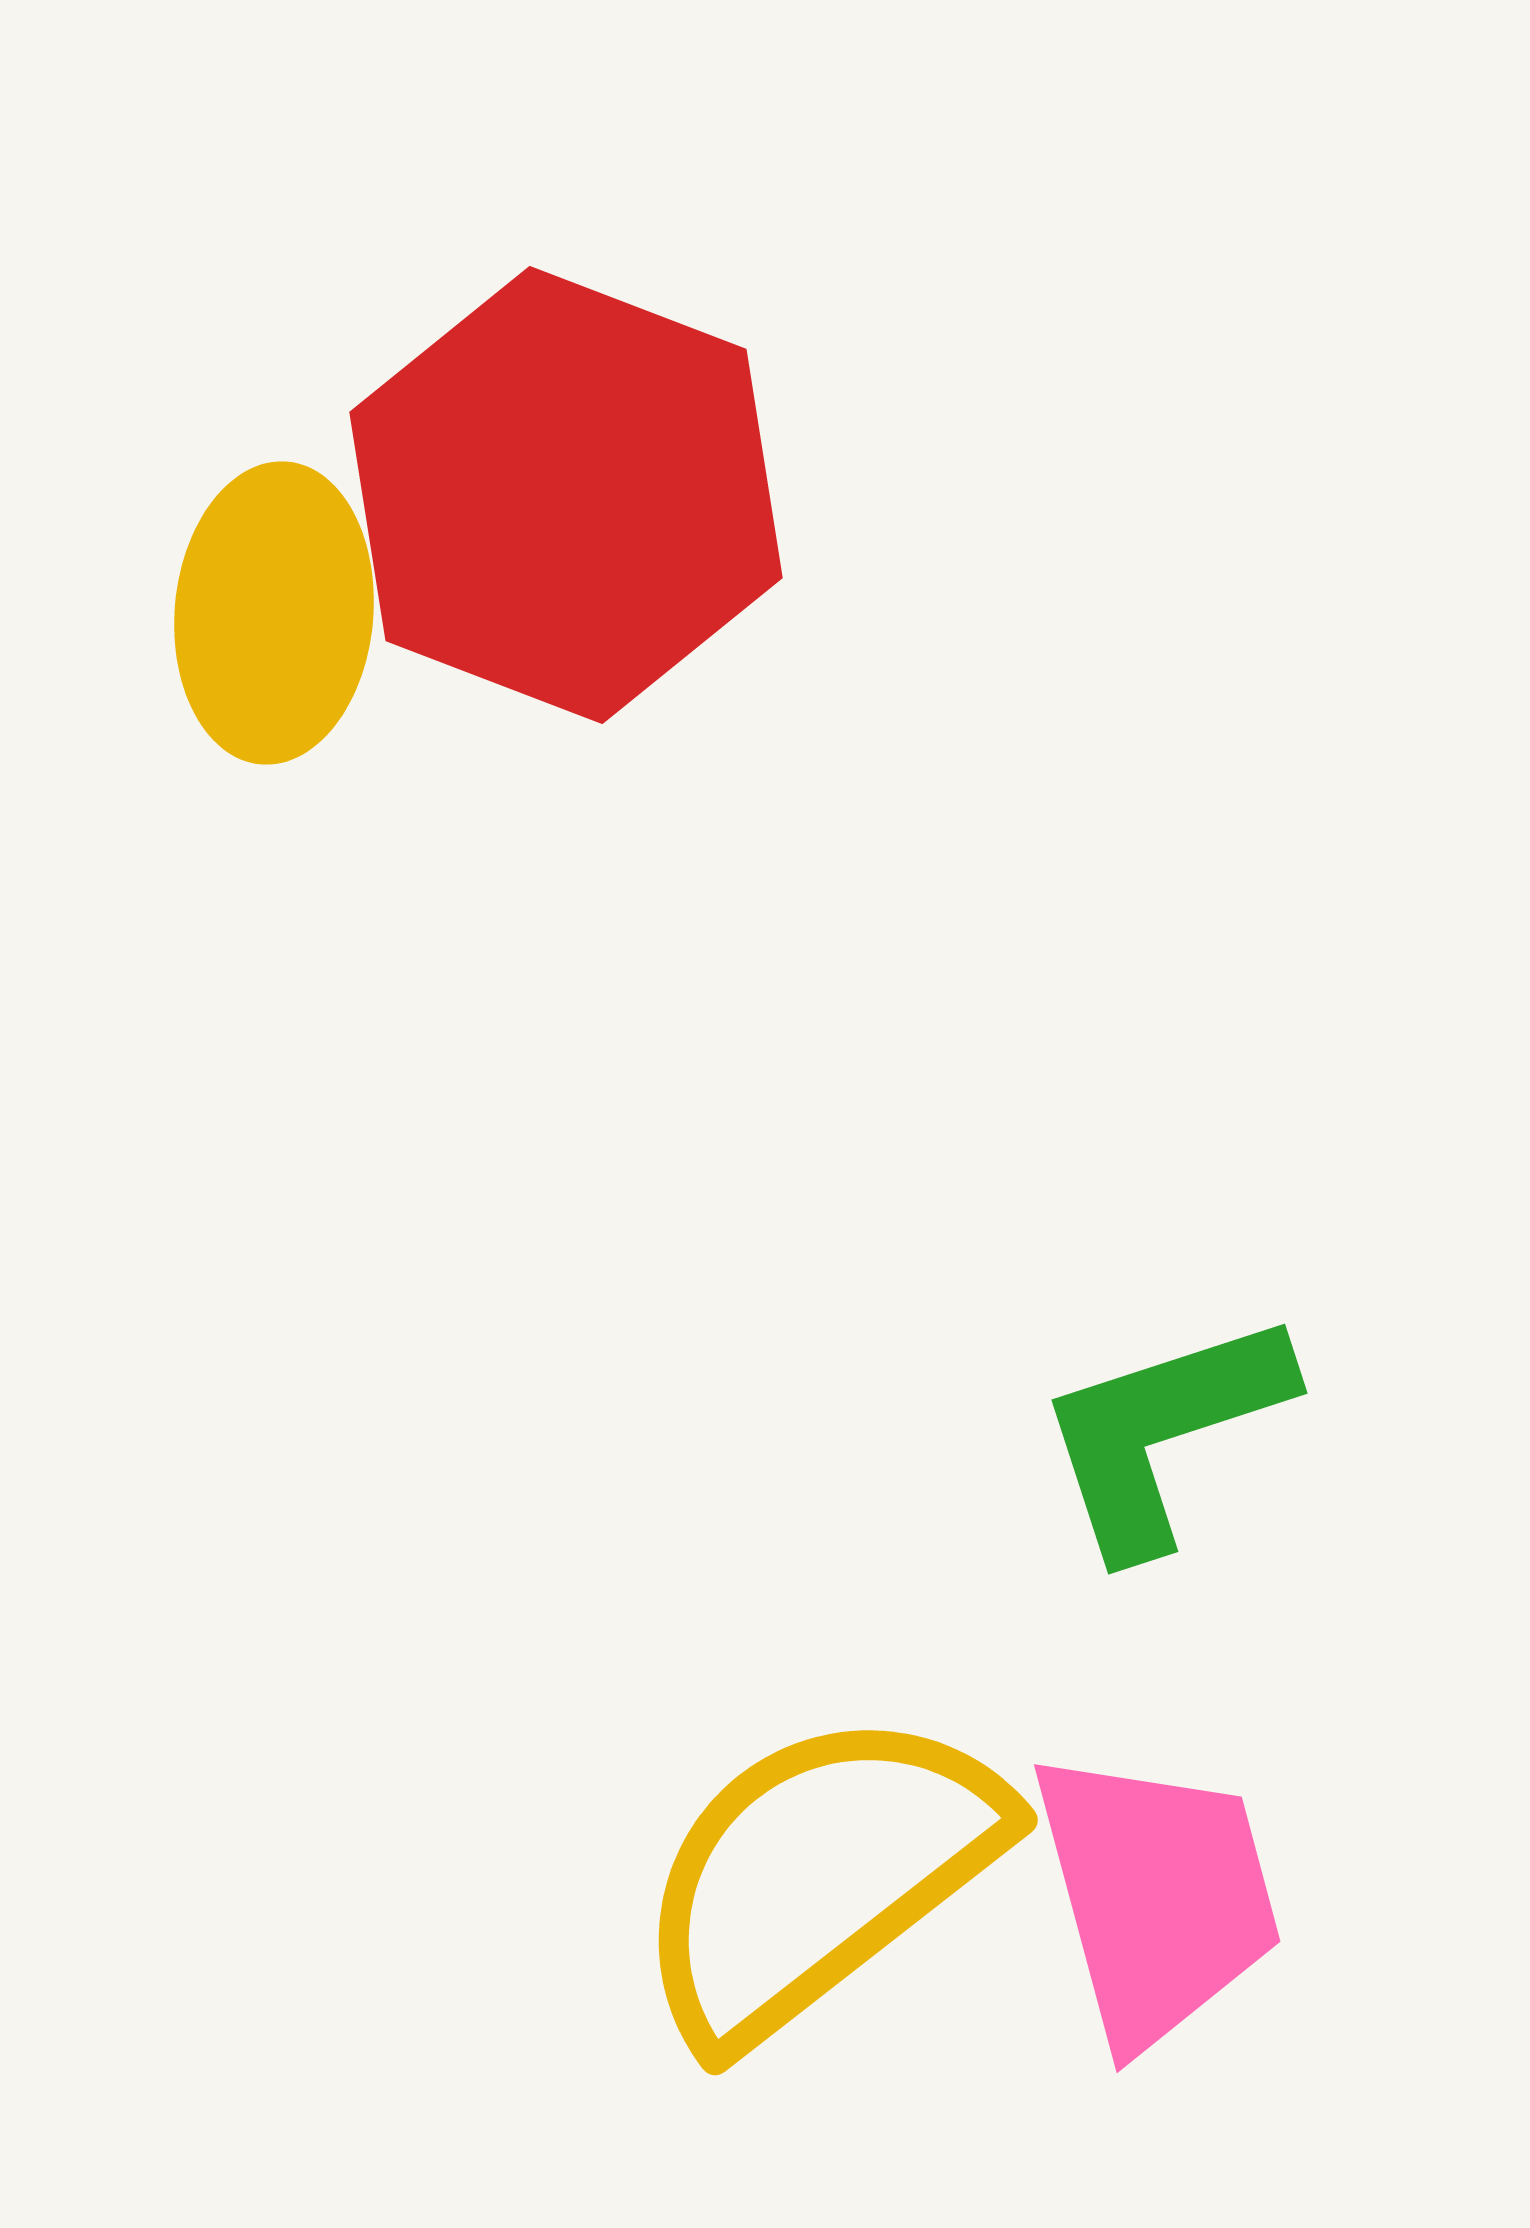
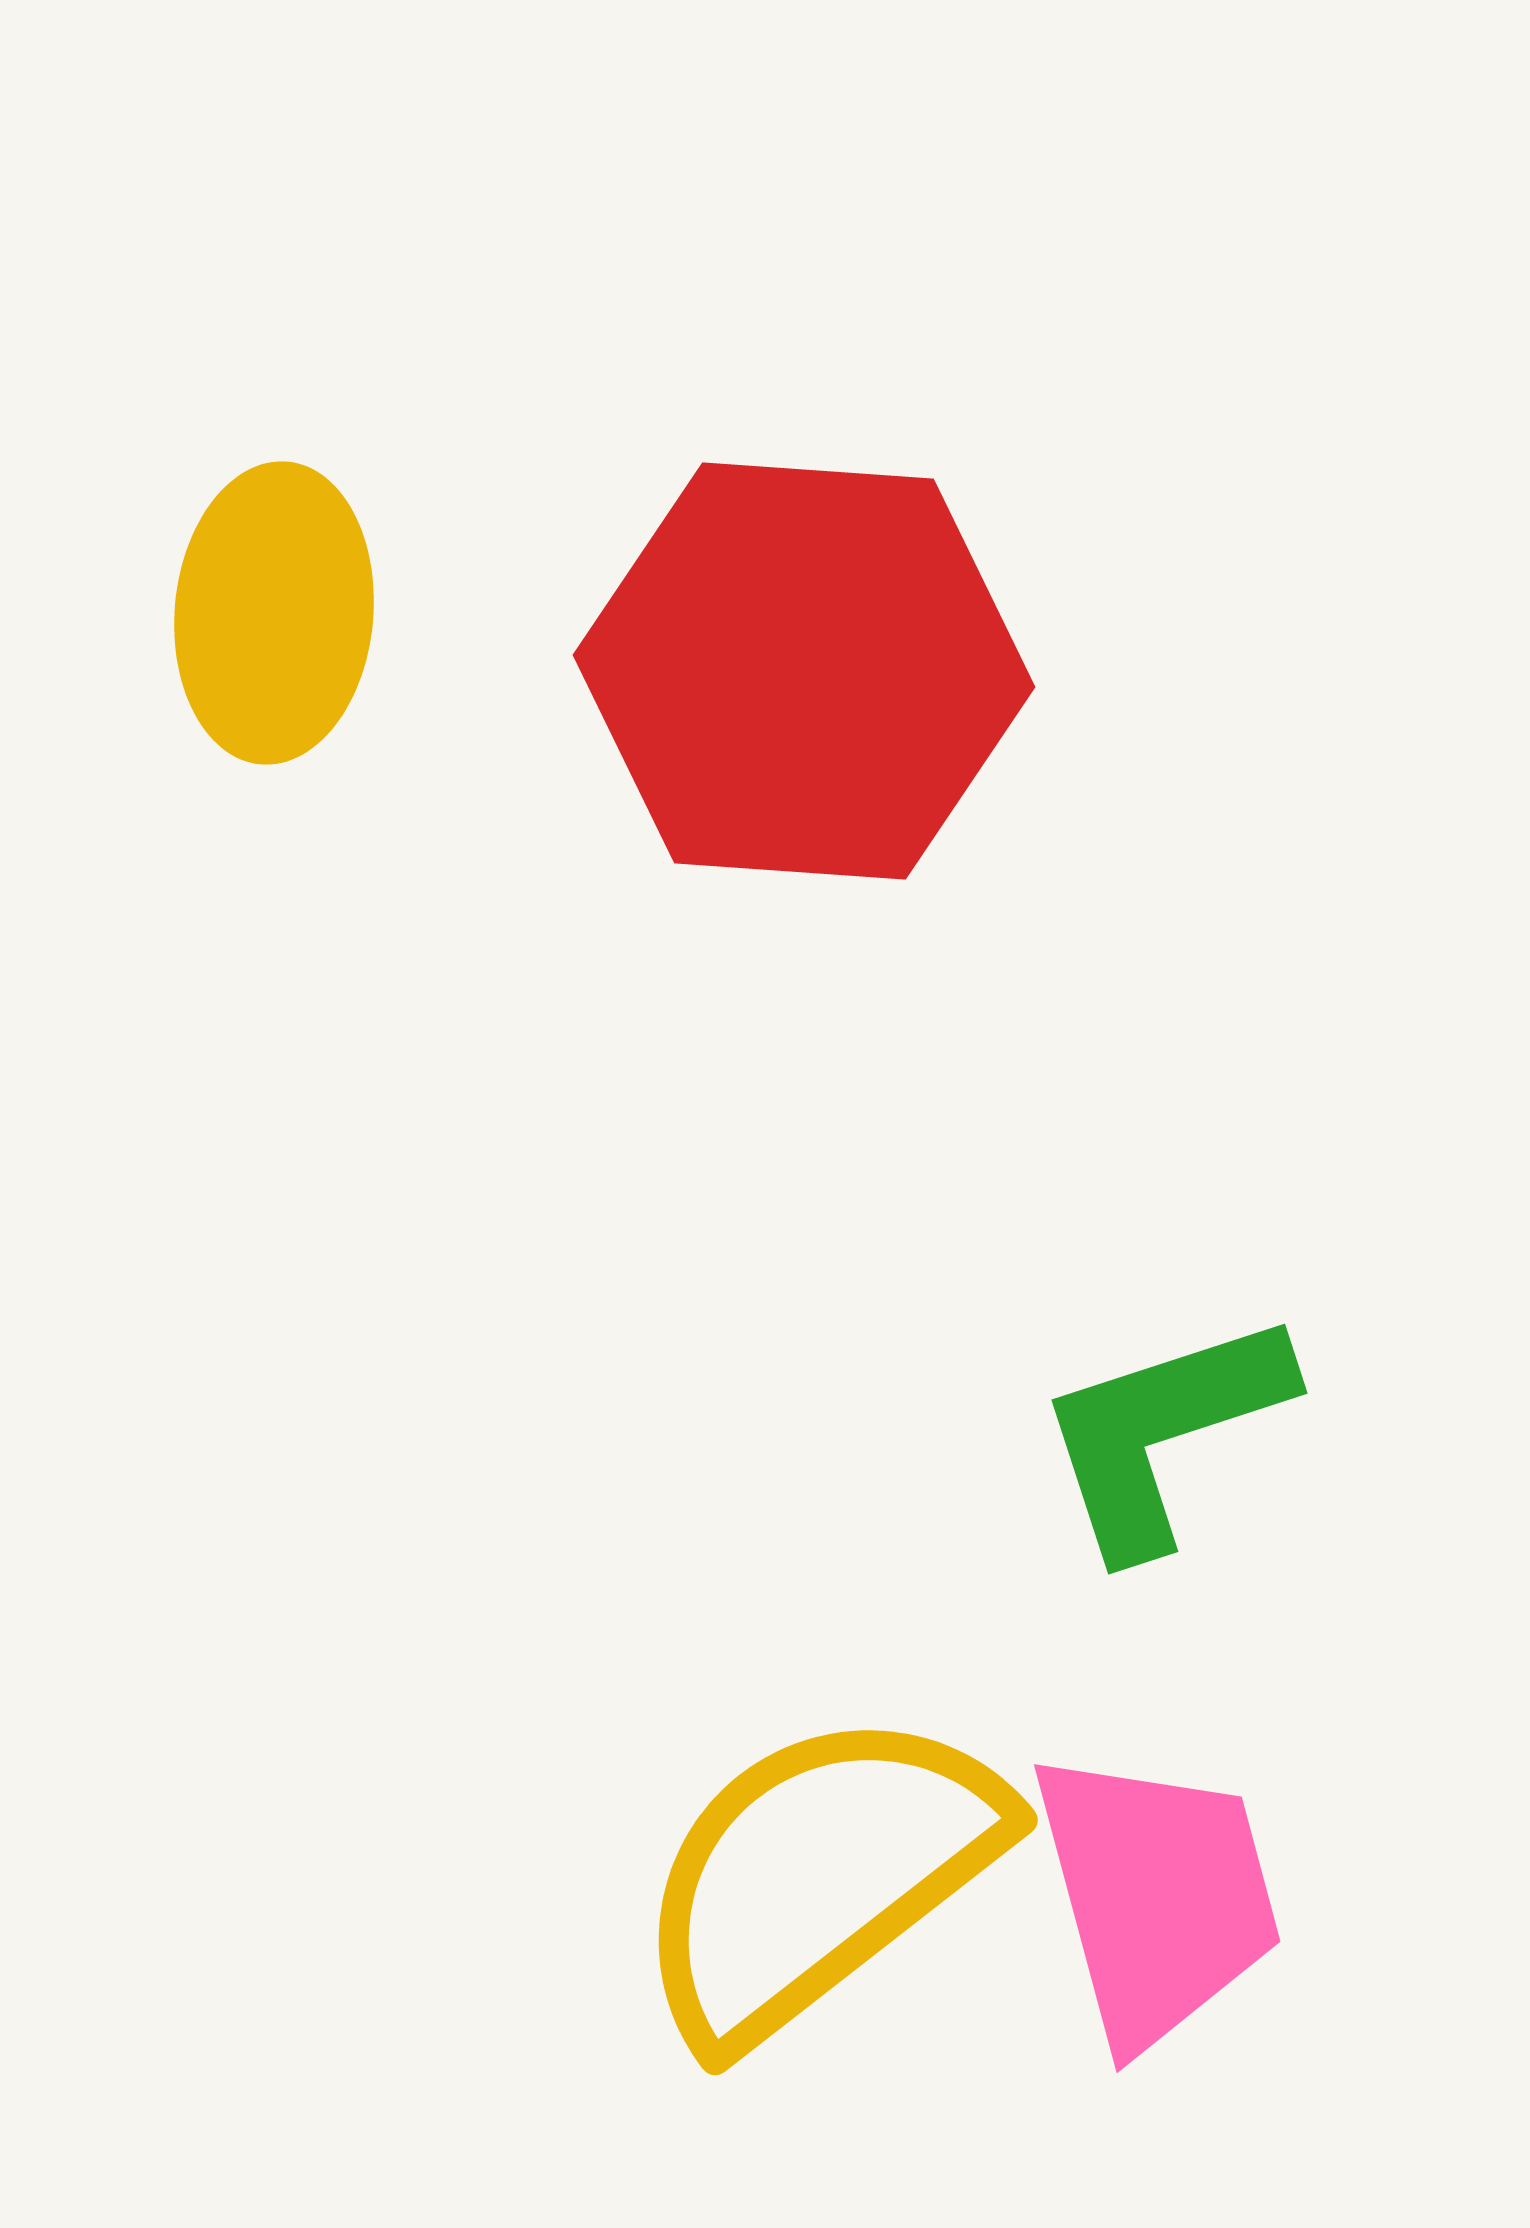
red hexagon: moved 238 px right, 176 px down; rotated 17 degrees counterclockwise
